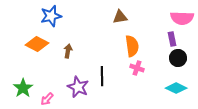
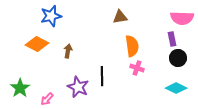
green star: moved 3 px left
